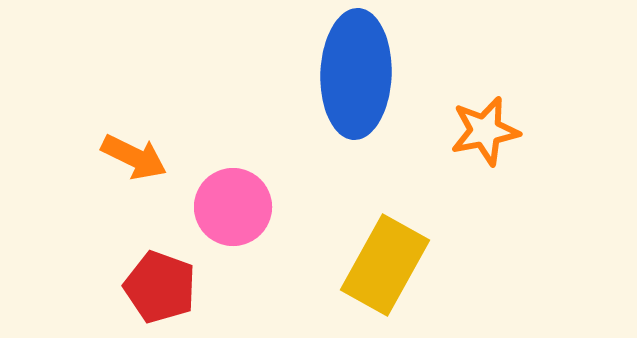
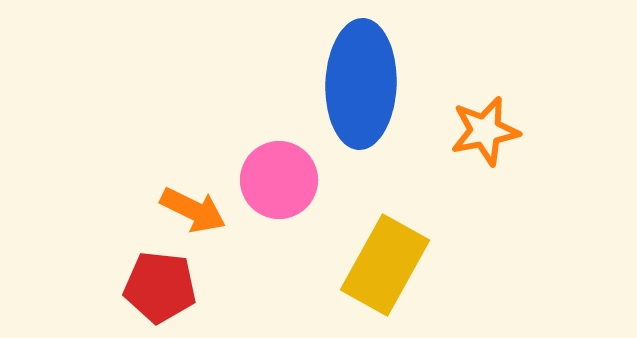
blue ellipse: moved 5 px right, 10 px down
orange arrow: moved 59 px right, 53 px down
pink circle: moved 46 px right, 27 px up
red pentagon: rotated 14 degrees counterclockwise
